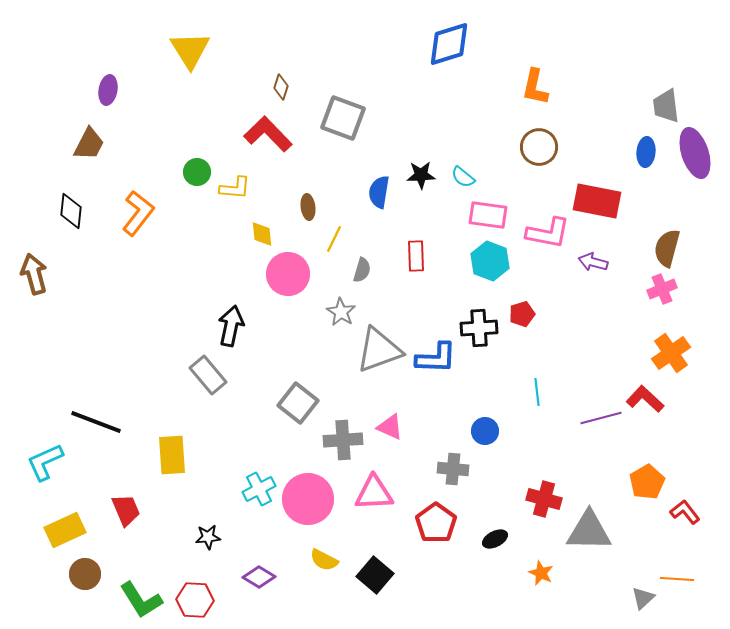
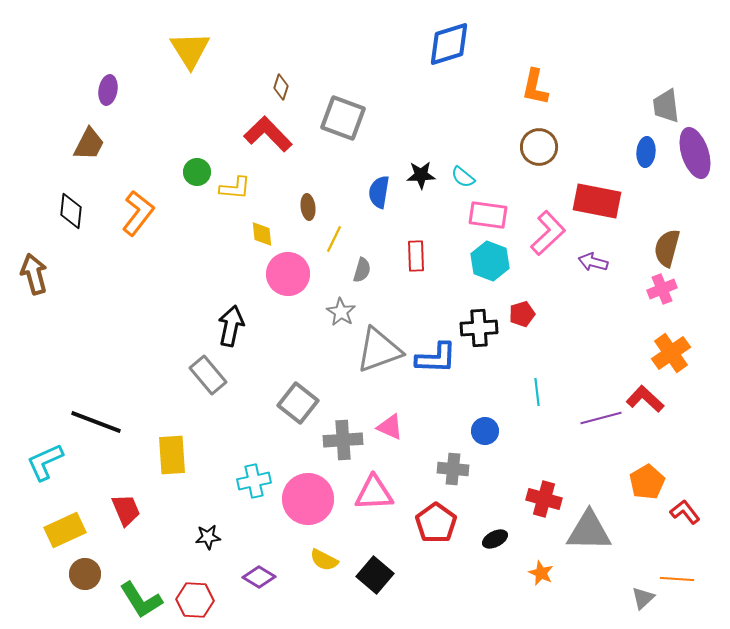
pink L-shape at (548, 233): rotated 54 degrees counterclockwise
cyan cross at (259, 489): moved 5 px left, 8 px up; rotated 16 degrees clockwise
